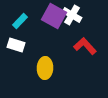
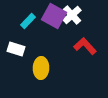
white cross: rotated 18 degrees clockwise
cyan rectangle: moved 8 px right
white rectangle: moved 4 px down
yellow ellipse: moved 4 px left
